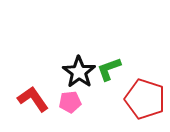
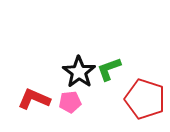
red L-shape: moved 1 px right; rotated 32 degrees counterclockwise
